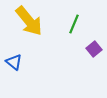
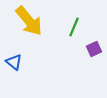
green line: moved 3 px down
purple square: rotated 14 degrees clockwise
